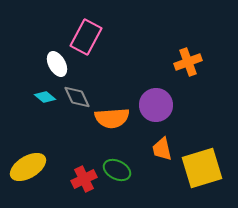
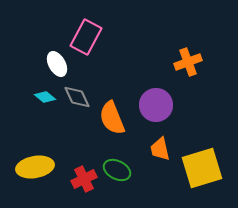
orange semicircle: rotated 72 degrees clockwise
orange trapezoid: moved 2 px left
yellow ellipse: moved 7 px right; rotated 21 degrees clockwise
